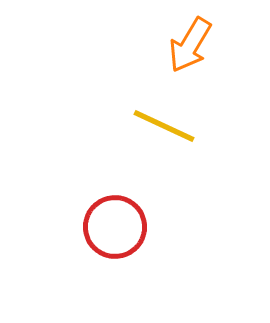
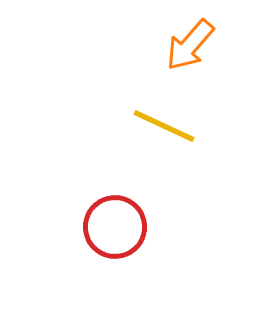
orange arrow: rotated 10 degrees clockwise
